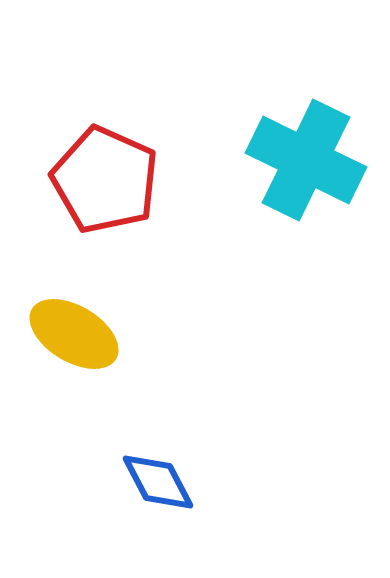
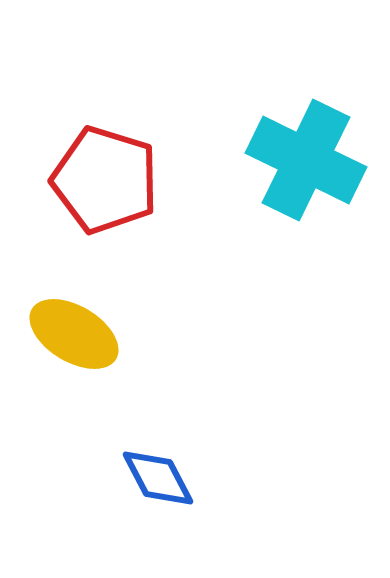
red pentagon: rotated 7 degrees counterclockwise
blue diamond: moved 4 px up
